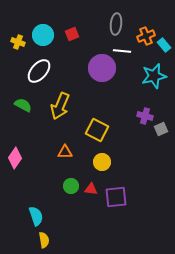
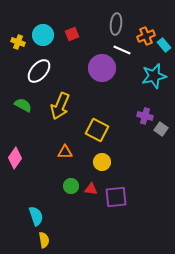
white line: moved 1 px up; rotated 18 degrees clockwise
gray square: rotated 32 degrees counterclockwise
